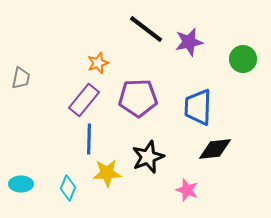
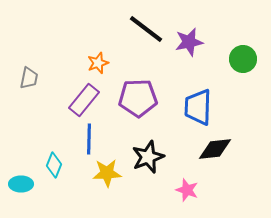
gray trapezoid: moved 8 px right
cyan diamond: moved 14 px left, 23 px up
